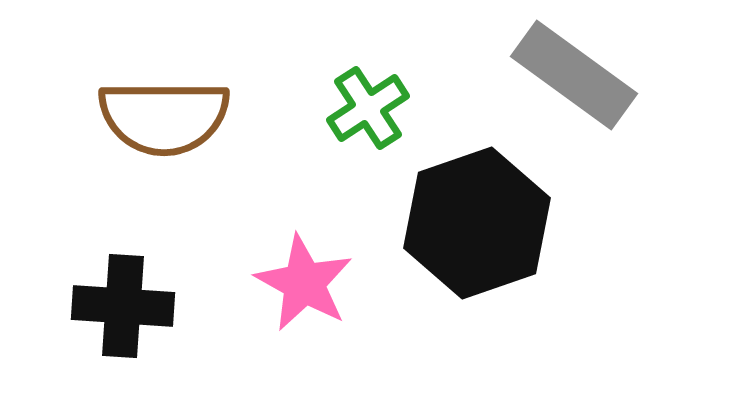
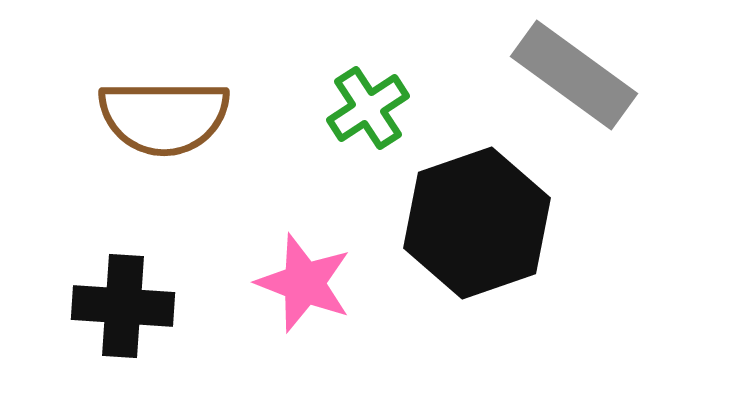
pink star: rotated 8 degrees counterclockwise
